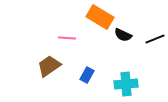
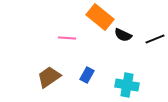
orange rectangle: rotated 8 degrees clockwise
brown trapezoid: moved 11 px down
cyan cross: moved 1 px right, 1 px down; rotated 15 degrees clockwise
